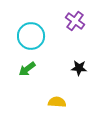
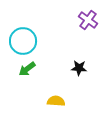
purple cross: moved 13 px right, 1 px up
cyan circle: moved 8 px left, 5 px down
yellow semicircle: moved 1 px left, 1 px up
